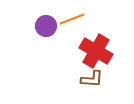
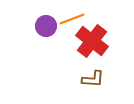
red cross: moved 4 px left, 10 px up; rotated 8 degrees clockwise
brown L-shape: moved 1 px right
